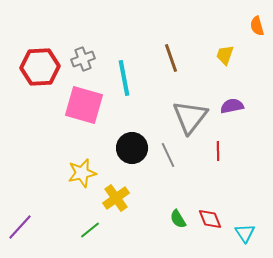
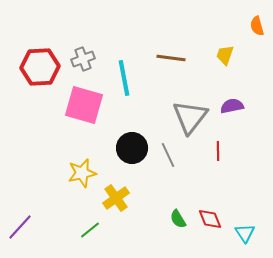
brown line: rotated 64 degrees counterclockwise
